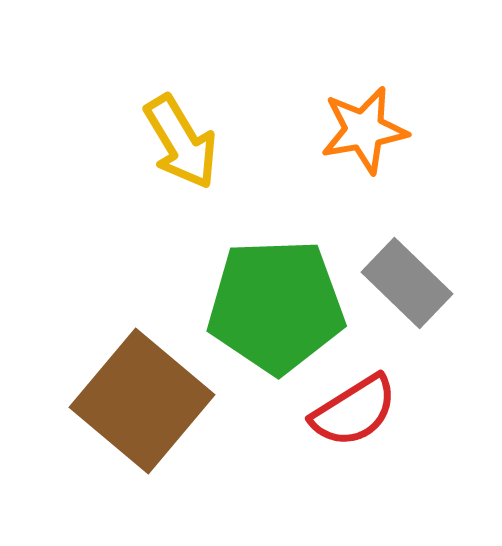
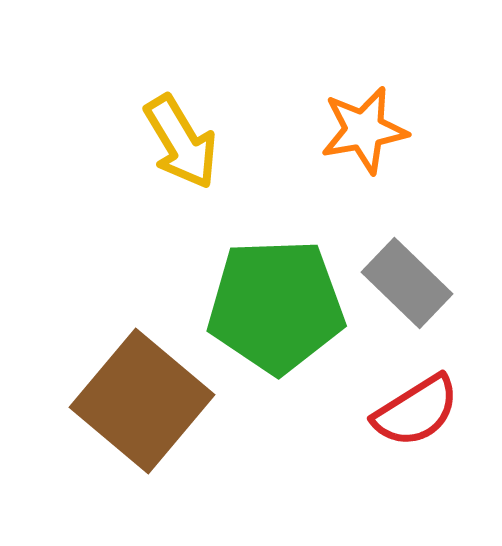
red semicircle: moved 62 px right
